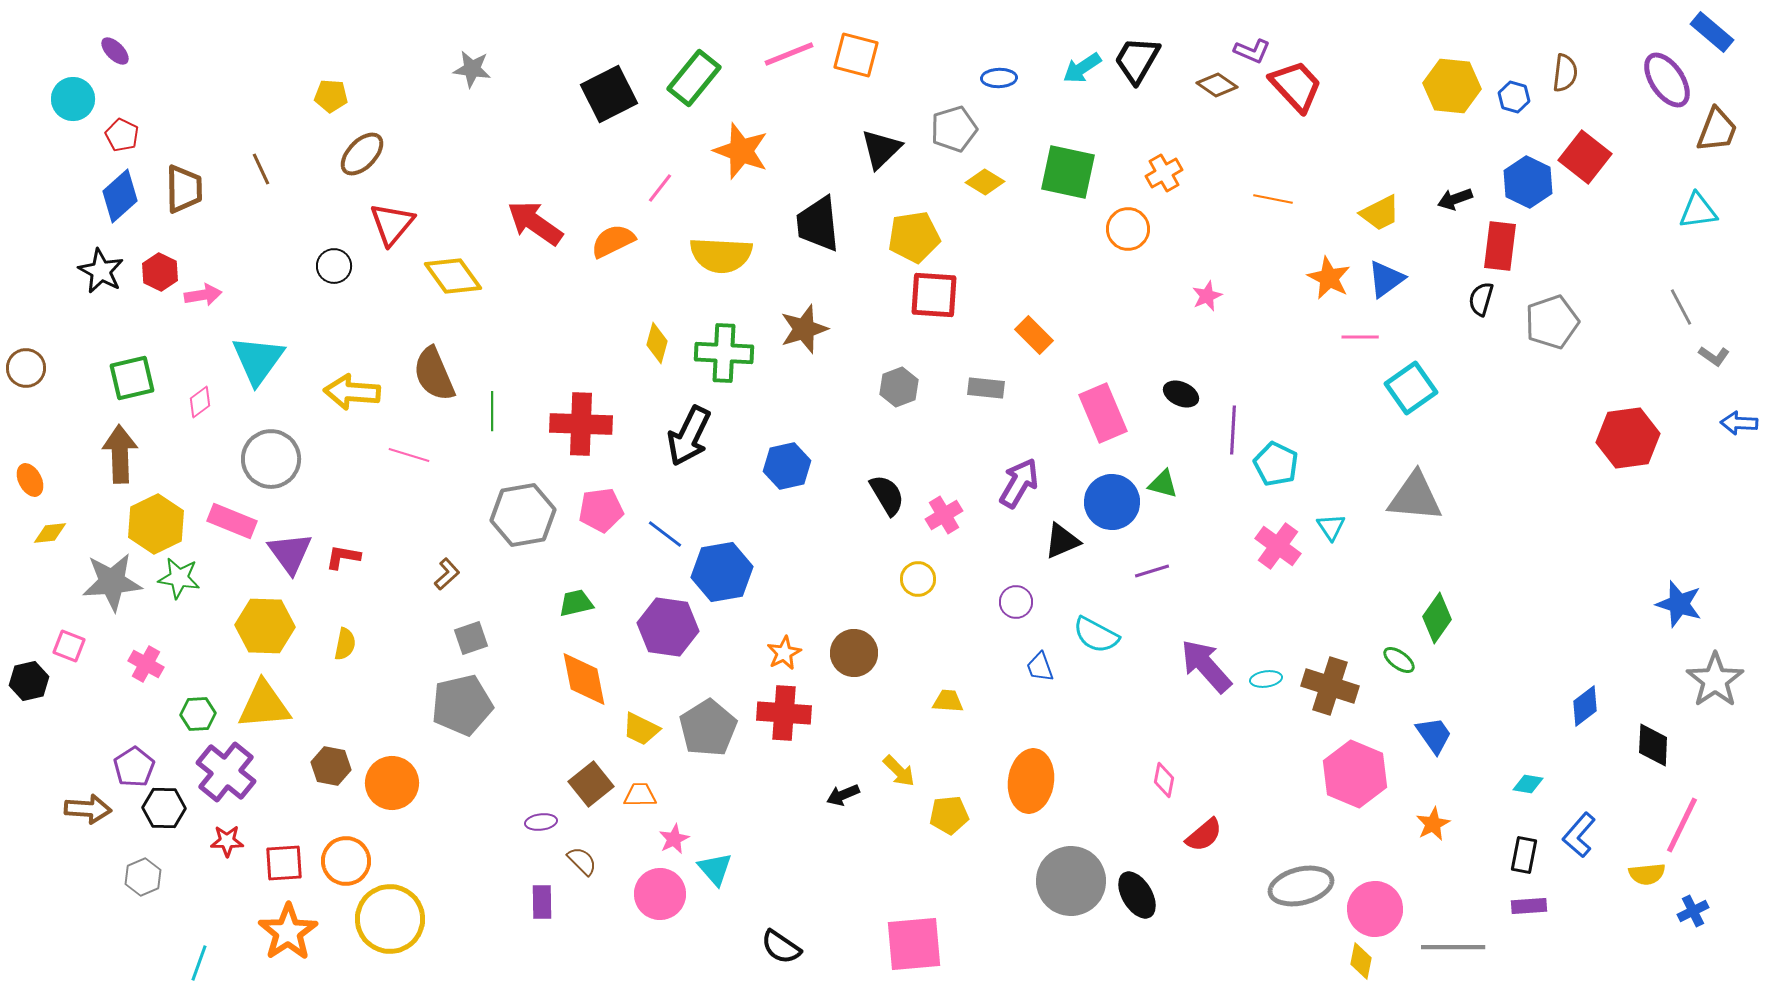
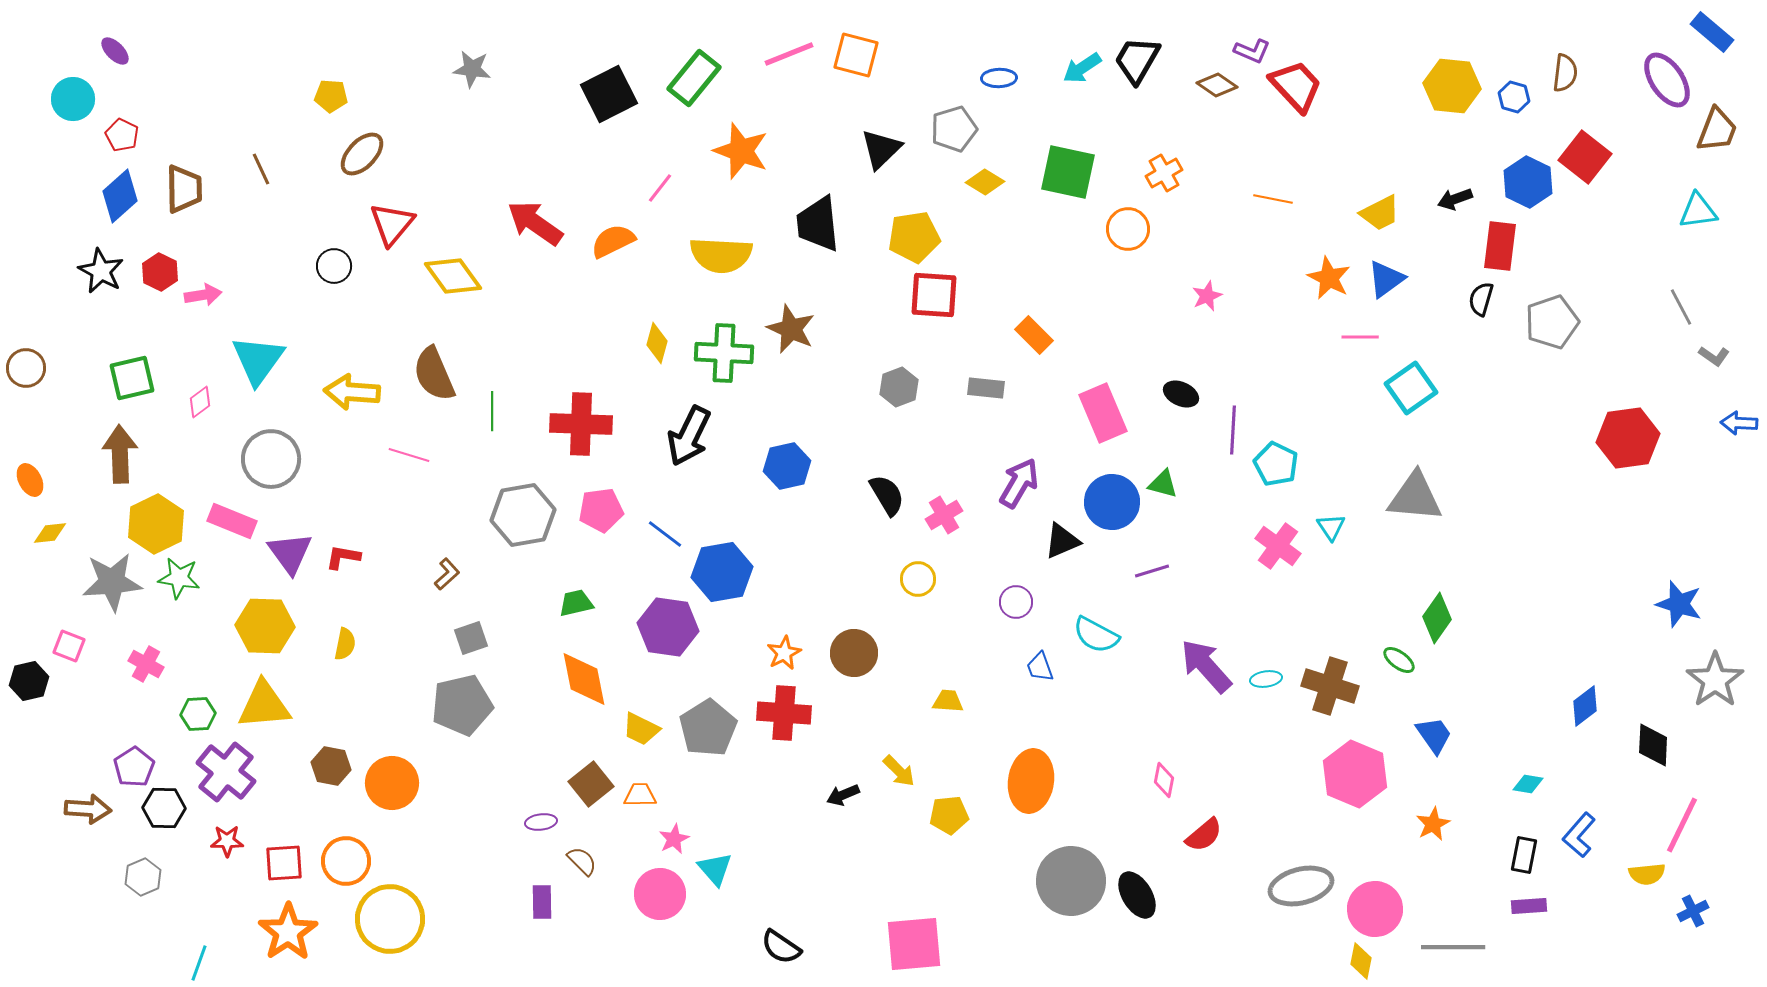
brown star at (804, 329): moved 13 px left; rotated 30 degrees counterclockwise
